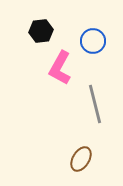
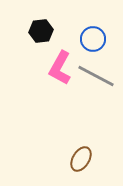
blue circle: moved 2 px up
gray line: moved 1 px right, 28 px up; rotated 48 degrees counterclockwise
